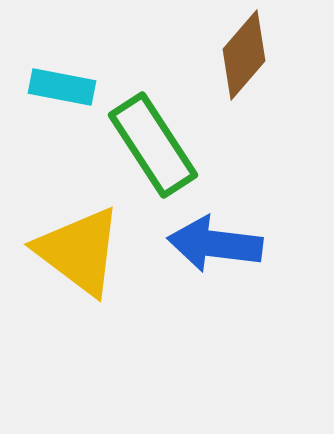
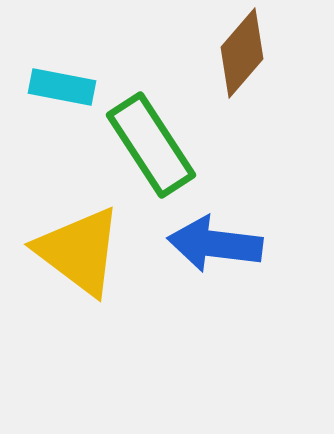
brown diamond: moved 2 px left, 2 px up
green rectangle: moved 2 px left
